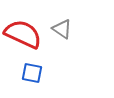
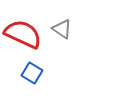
blue square: rotated 20 degrees clockwise
